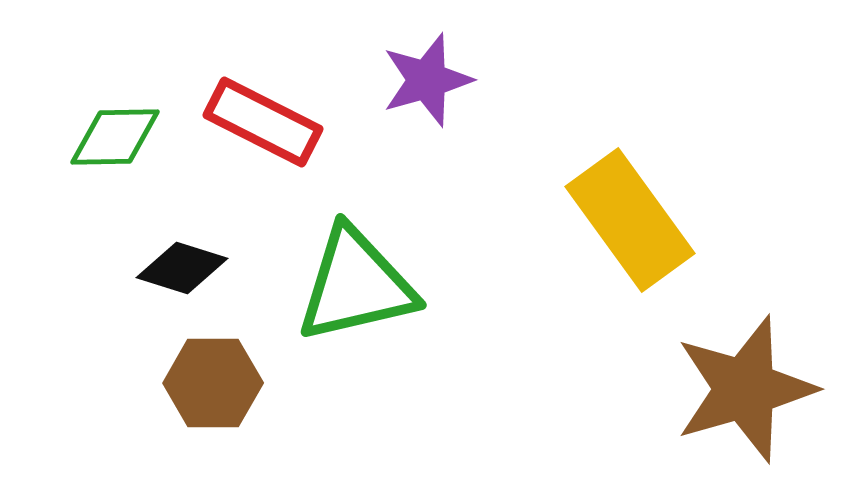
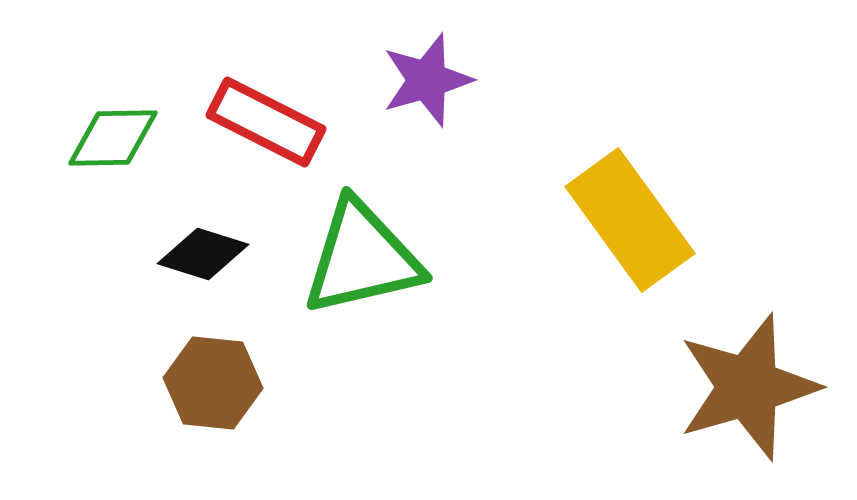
red rectangle: moved 3 px right
green diamond: moved 2 px left, 1 px down
black diamond: moved 21 px right, 14 px up
green triangle: moved 6 px right, 27 px up
brown hexagon: rotated 6 degrees clockwise
brown star: moved 3 px right, 2 px up
